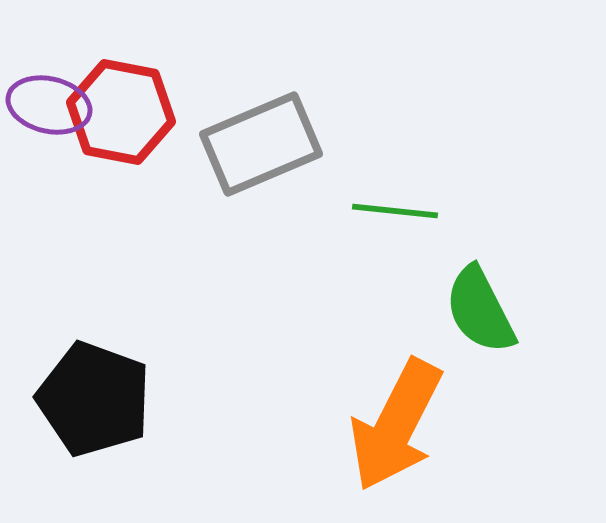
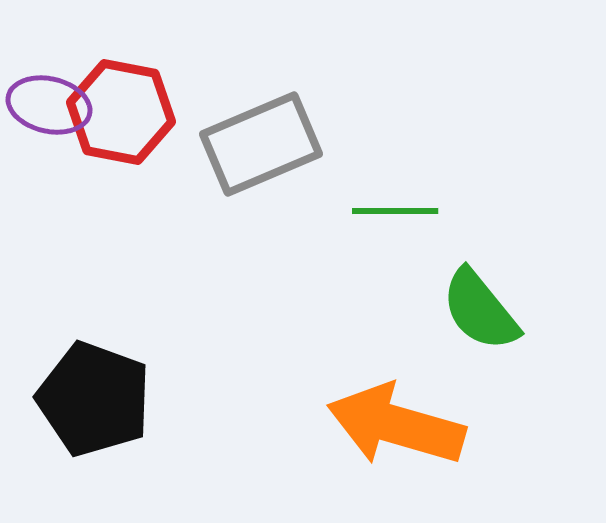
green line: rotated 6 degrees counterclockwise
green semicircle: rotated 12 degrees counterclockwise
orange arrow: rotated 79 degrees clockwise
